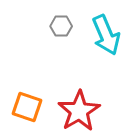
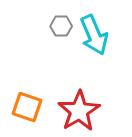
cyan arrow: moved 12 px left
